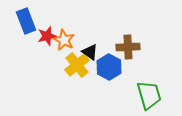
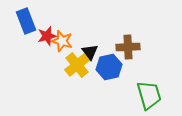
orange star: moved 2 px left, 1 px down; rotated 10 degrees counterclockwise
black triangle: rotated 18 degrees clockwise
blue hexagon: rotated 20 degrees clockwise
